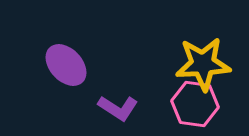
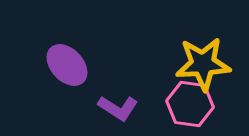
purple ellipse: moved 1 px right
pink hexagon: moved 5 px left
